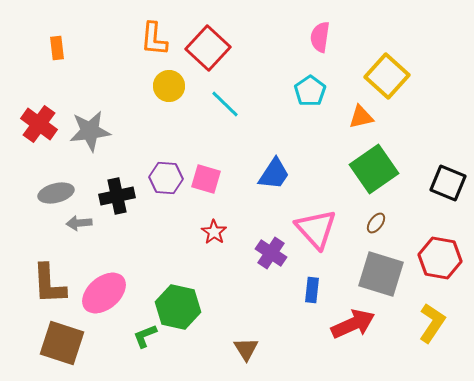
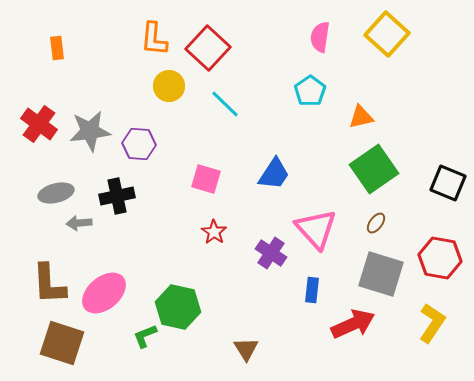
yellow square: moved 42 px up
purple hexagon: moved 27 px left, 34 px up
